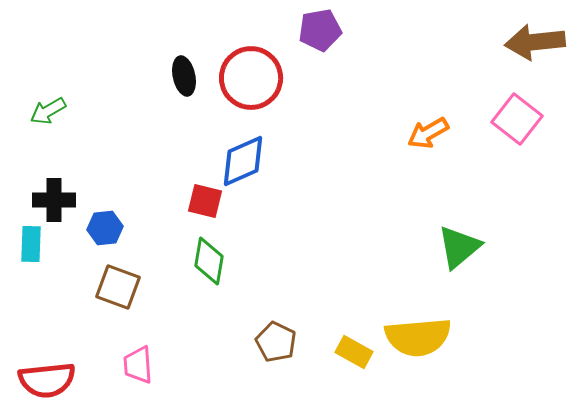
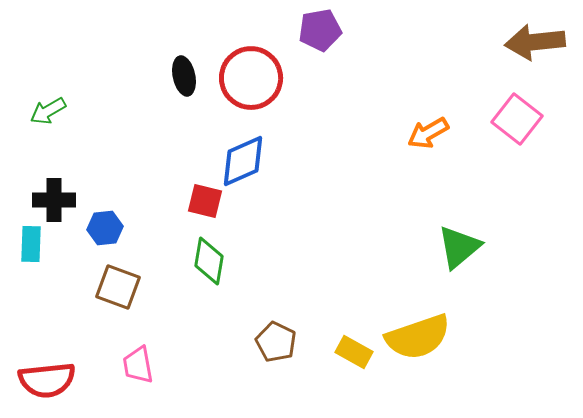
yellow semicircle: rotated 14 degrees counterclockwise
pink trapezoid: rotated 6 degrees counterclockwise
